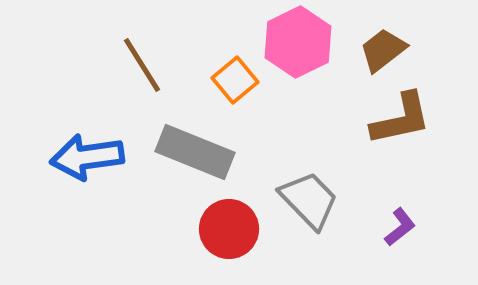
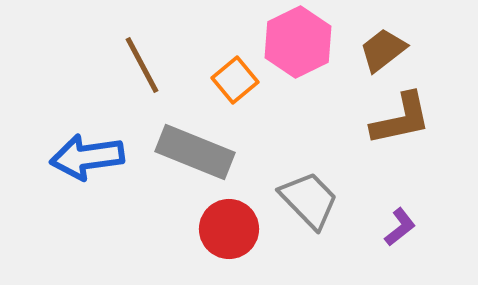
brown line: rotated 4 degrees clockwise
